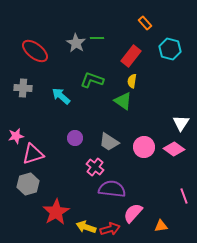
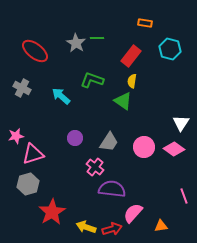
orange rectangle: rotated 40 degrees counterclockwise
gray cross: moved 1 px left; rotated 24 degrees clockwise
gray trapezoid: rotated 90 degrees counterclockwise
red star: moved 4 px left
red arrow: moved 2 px right
